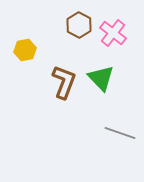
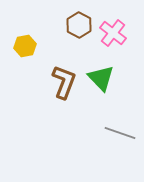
yellow hexagon: moved 4 px up
